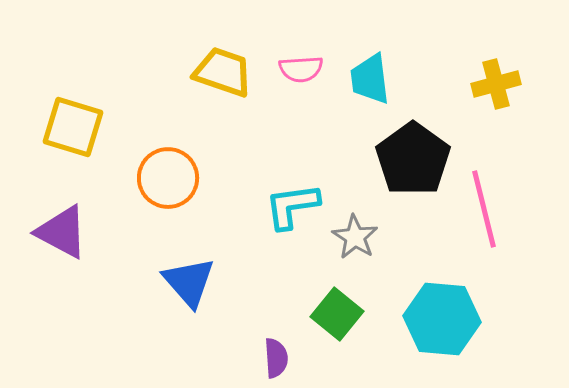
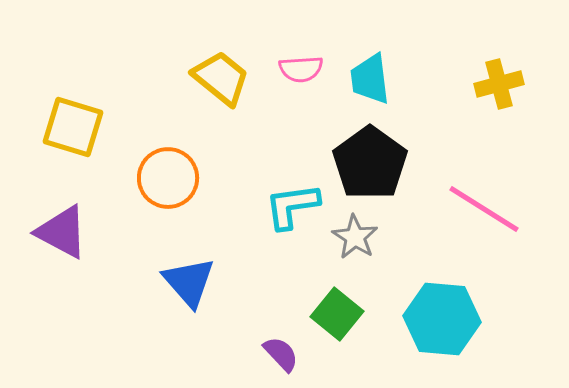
yellow trapezoid: moved 2 px left, 6 px down; rotated 20 degrees clockwise
yellow cross: moved 3 px right
black pentagon: moved 43 px left, 4 px down
pink line: rotated 44 degrees counterclockwise
purple semicircle: moved 5 px right, 4 px up; rotated 39 degrees counterclockwise
